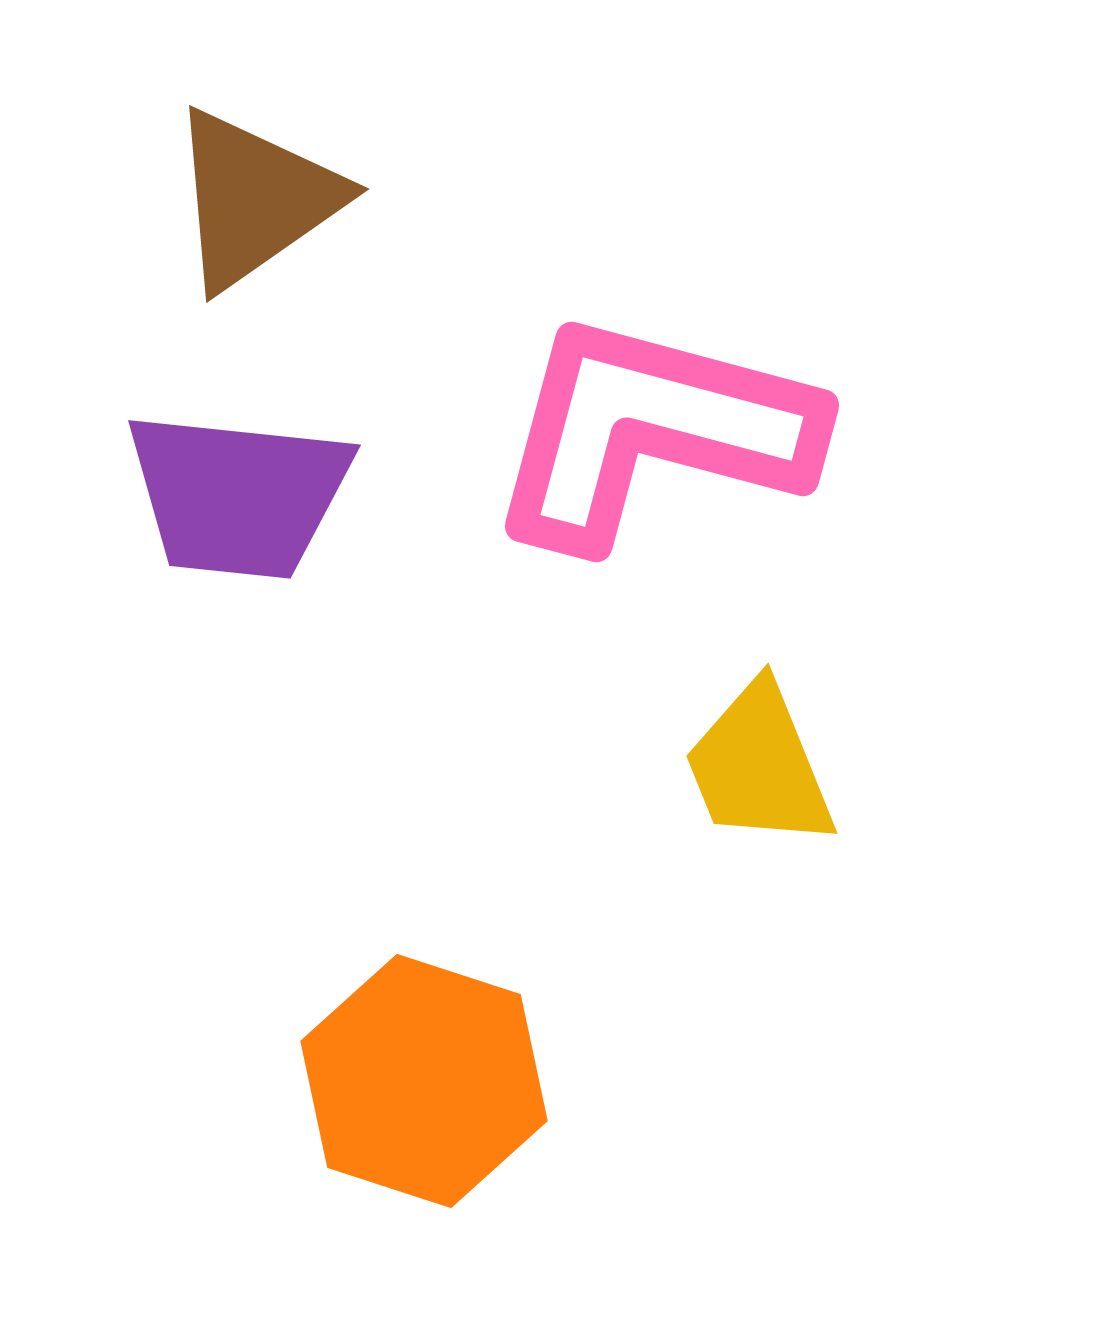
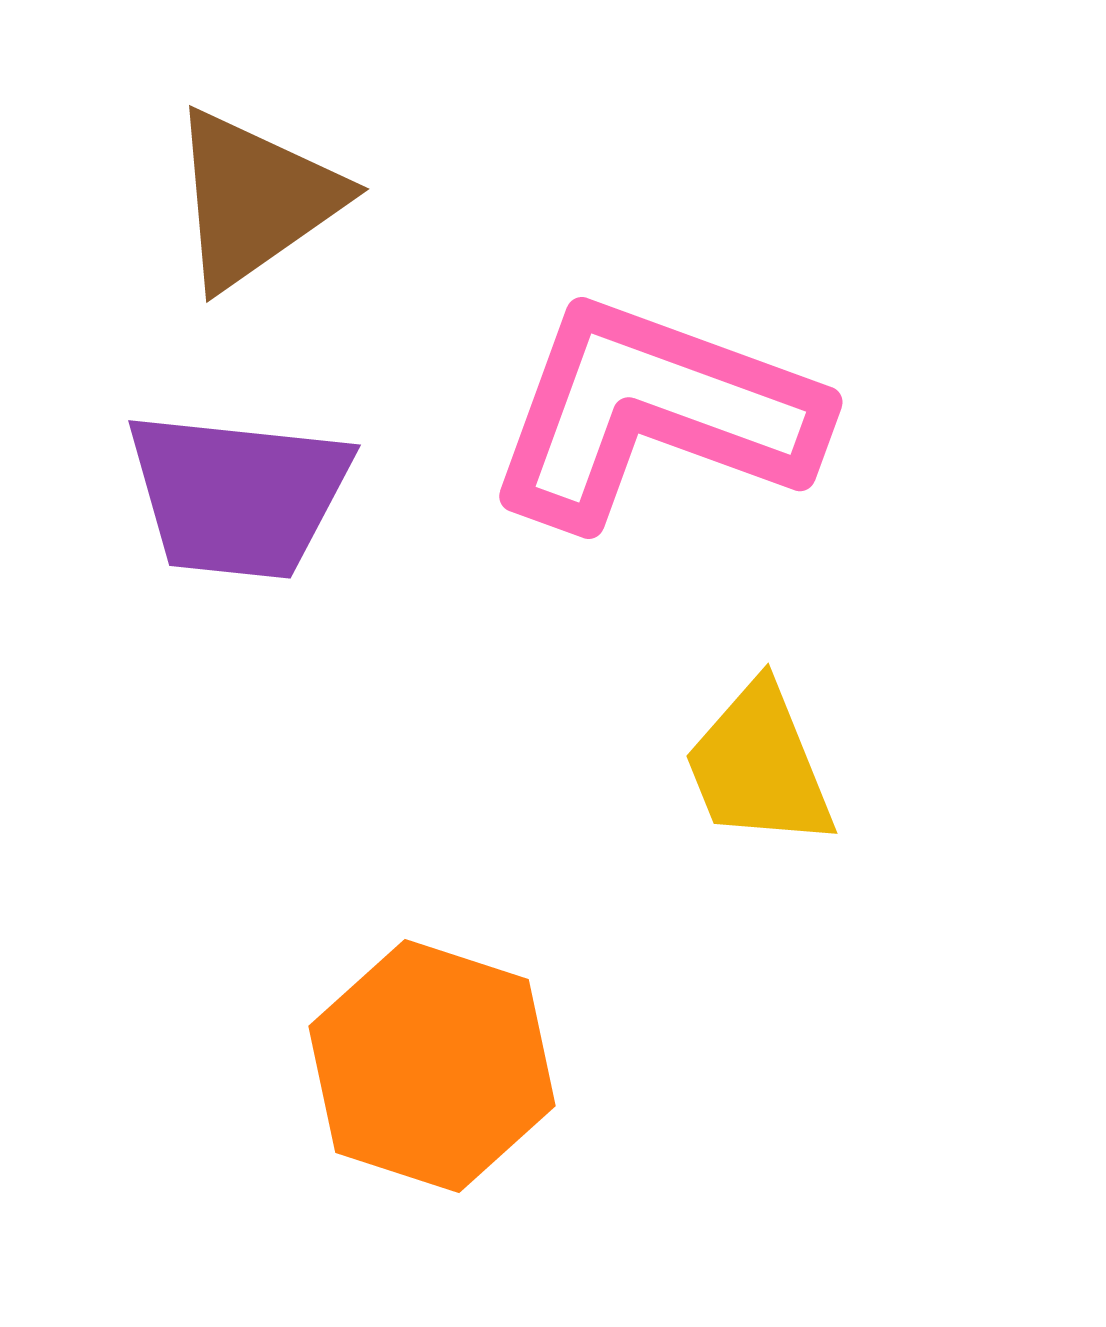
pink L-shape: moved 2 px right, 18 px up; rotated 5 degrees clockwise
orange hexagon: moved 8 px right, 15 px up
